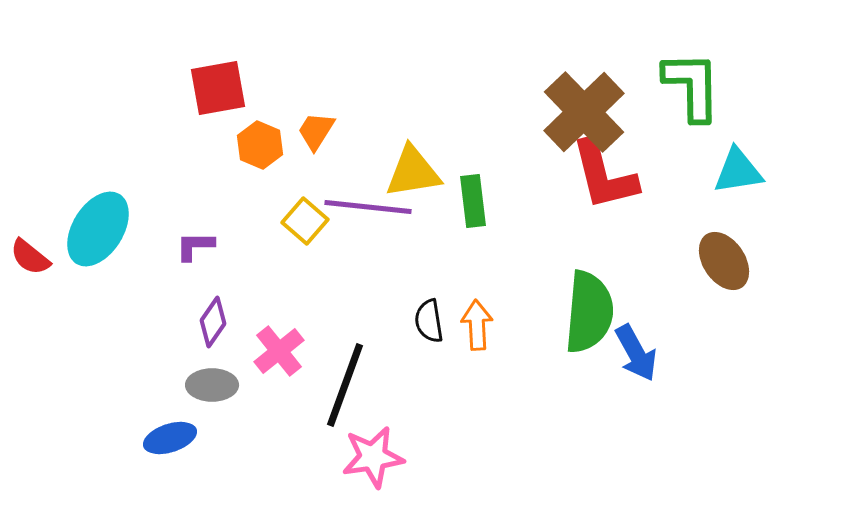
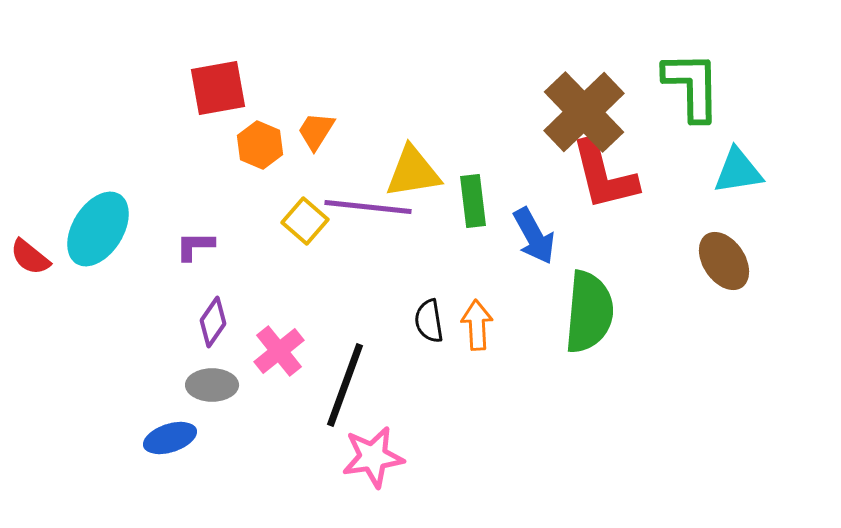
blue arrow: moved 102 px left, 117 px up
